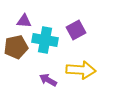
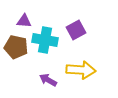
brown pentagon: rotated 25 degrees clockwise
